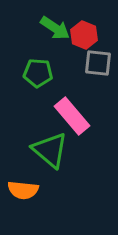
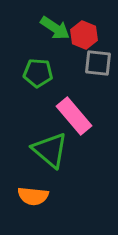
pink rectangle: moved 2 px right
orange semicircle: moved 10 px right, 6 px down
